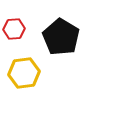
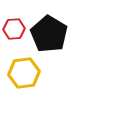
black pentagon: moved 12 px left, 3 px up
